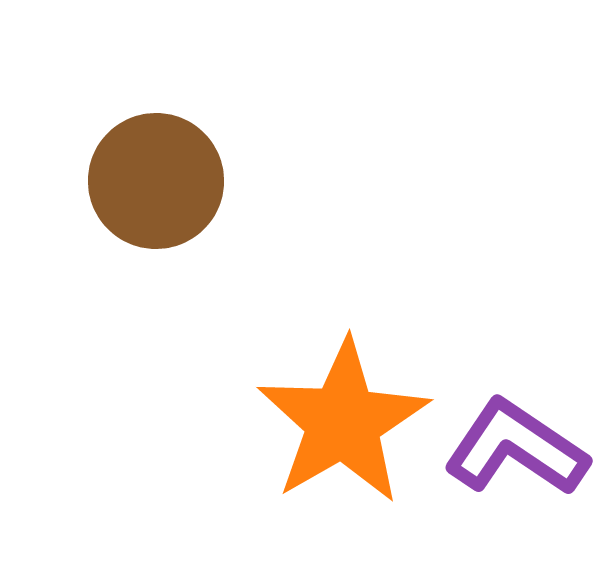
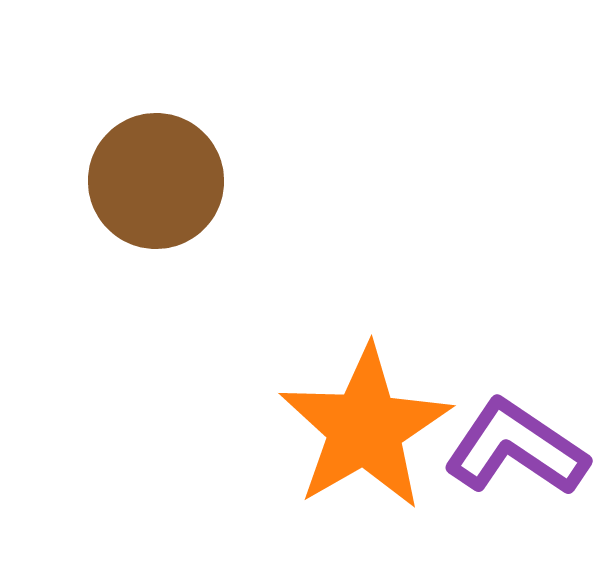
orange star: moved 22 px right, 6 px down
